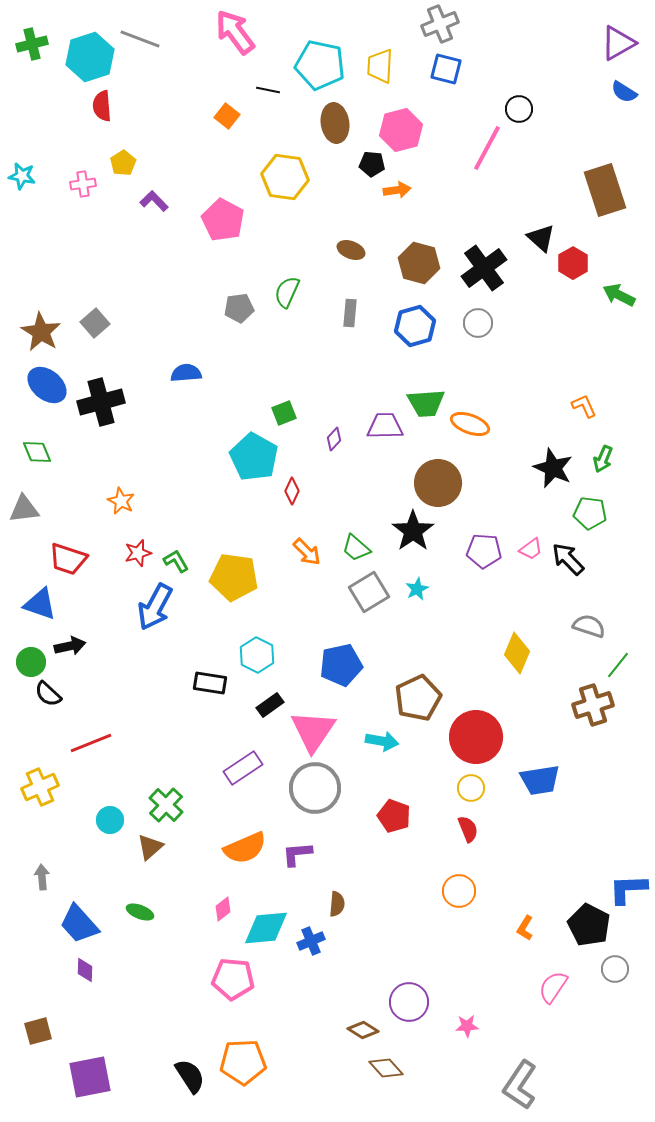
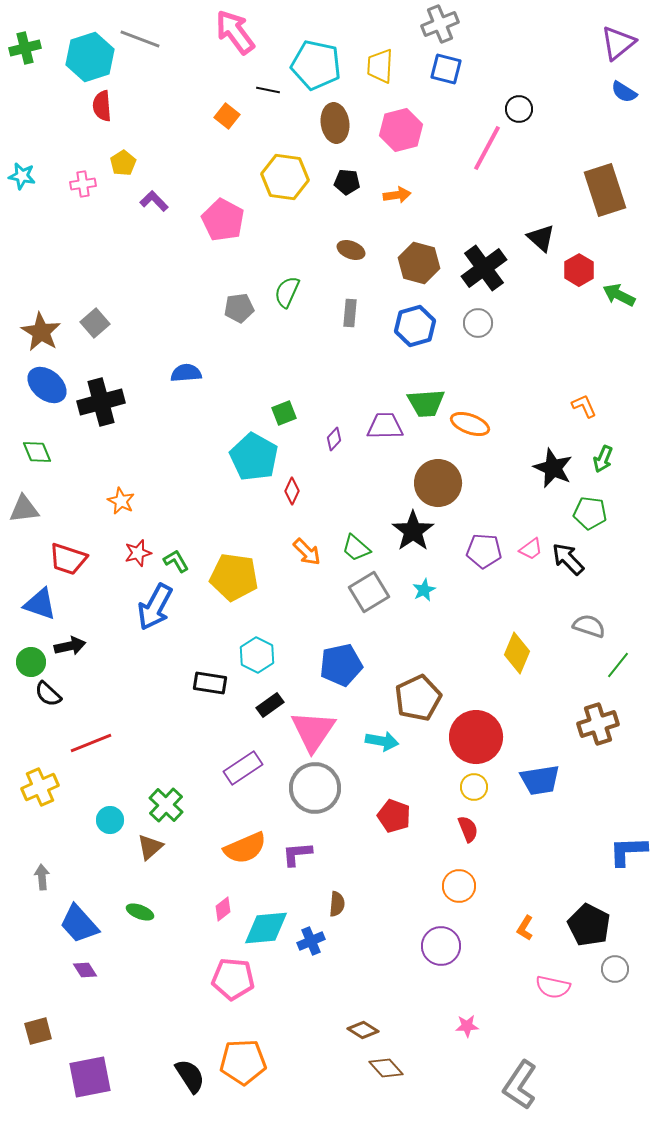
purple triangle at (618, 43): rotated 9 degrees counterclockwise
green cross at (32, 44): moved 7 px left, 4 px down
cyan pentagon at (320, 65): moved 4 px left
black pentagon at (372, 164): moved 25 px left, 18 px down
orange arrow at (397, 190): moved 5 px down
red hexagon at (573, 263): moved 6 px right, 7 px down
cyan star at (417, 589): moved 7 px right, 1 px down
brown cross at (593, 705): moved 5 px right, 19 px down
yellow circle at (471, 788): moved 3 px right, 1 px up
blue L-shape at (628, 889): moved 38 px up
orange circle at (459, 891): moved 5 px up
purple diamond at (85, 970): rotated 35 degrees counterclockwise
pink semicircle at (553, 987): rotated 112 degrees counterclockwise
purple circle at (409, 1002): moved 32 px right, 56 px up
